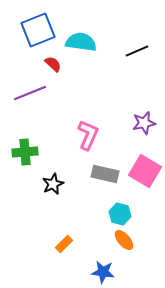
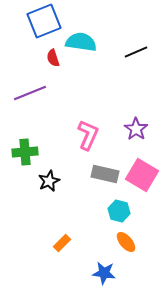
blue square: moved 6 px right, 9 px up
black line: moved 1 px left, 1 px down
red semicircle: moved 6 px up; rotated 150 degrees counterclockwise
purple star: moved 8 px left, 6 px down; rotated 25 degrees counterclockwise
pink square: moved 3 px left, 4 px down
black star: moved 4 px left, 3 px up
cyan hexagon: moved 1 px left, 3 px up
orange ellipse: moved 2 px right, 2 px down
orange rectangle: moved 2 px left, 1 px up
blue star: moved 1 px right, 1 px down
